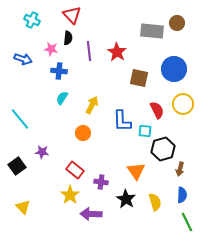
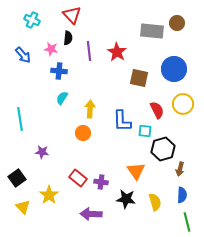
blue arrow: moved 4 px up; rotated 30 degrees clockwise
yellow arrow: moved 2 px left, 4 px down; rotated 24 degrees counterclockwise
cyan line: rotated 30 degrees clockwise
black square: moved 12 px down
red rectangle: moved 3 px right, 8 px down
yellow star: moved 21 px left
black star: rotated 24 degrees counterclockwise
green line: rotated 12 degrees clockwise
